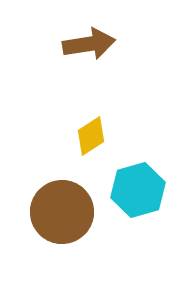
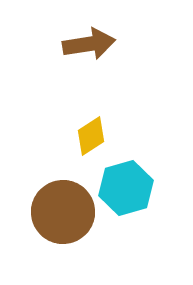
cyan hexagon: moved 12 px left, 2 px up
brown circle: moved 1 px right
